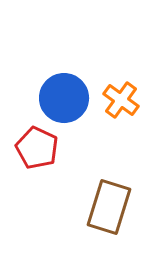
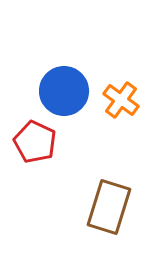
blue circle: moved 7 px up
red pentagon: moved 2 px left, 6 px up
